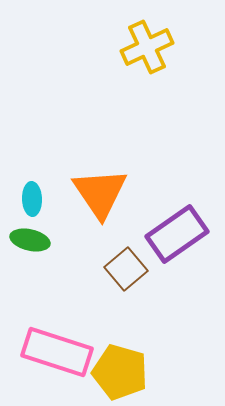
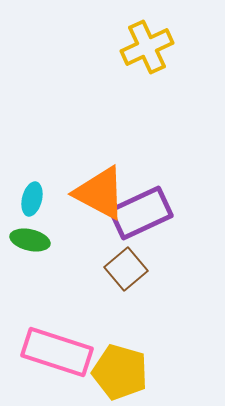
orange triangle: rotated 28 degrees counterclockwise
cyan ellipse: rotated 16 degrees clockwise
purple rectangle: moved 36 px left, 21 px up; rotated 10 degrees clockwise
